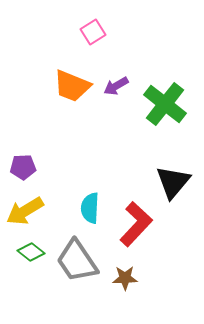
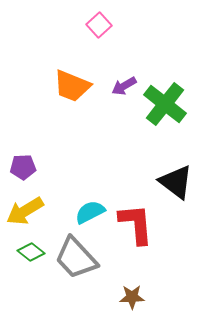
pink square: moved 6 px right, 7 px up; rotated 10 degrees counterclockwise
purple arrow: moved 8 px right
black triangle: moved 3 px right; rotated 33 degrees counterclockwise
cyan semicircle: moved 4 px down; rotated 60 degrees clockwise
red L-shape: rotated 48 degrees counterclockwise
gray trapezoid: moved 1 px left, 3 px up; rotated 9 degrees counterclockwise
brown star: moved 7 px right, 19 px down
